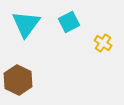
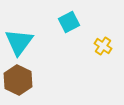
cyan triangle: moved 7 px left, 18 px down
yellow cross: moved 3 px down
